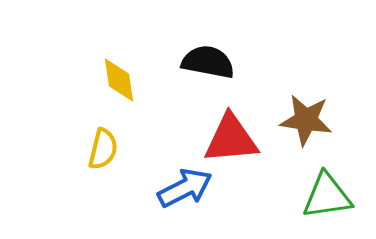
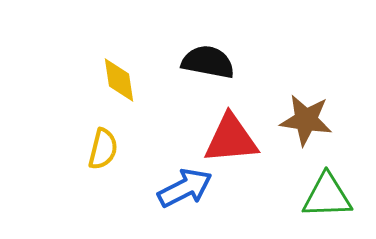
green triangle: rotated 6 degrees clockwise
